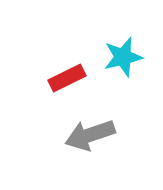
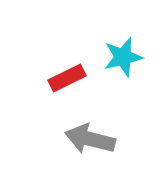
gray arrow: moved 4 px down; rotated 33 degrees clockwise
